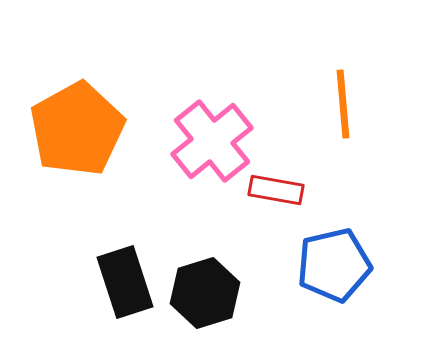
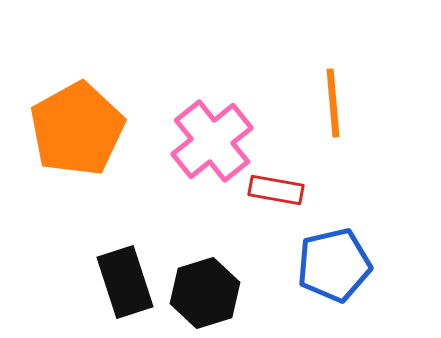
orange line: moved 10 px left, 1 px up
